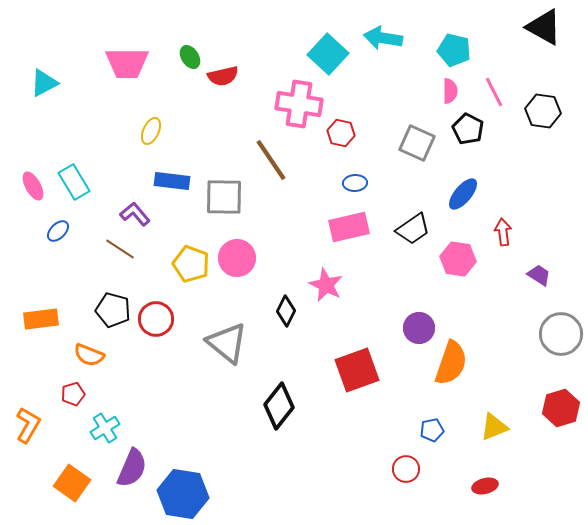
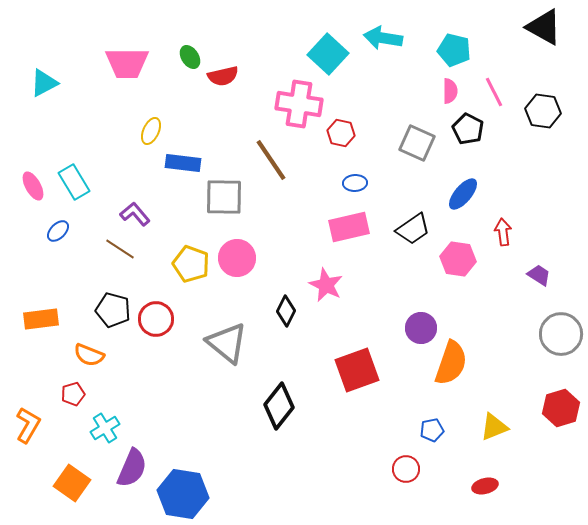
blue rectangle at (172, 181): moved 11 px right, 18 px up
purple circle at (419, 328): moved 2 px right
